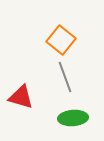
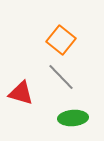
gray line: moved 4 px left; rotated 24 degrees counterclockwise
red triangle: moved 4 px up
